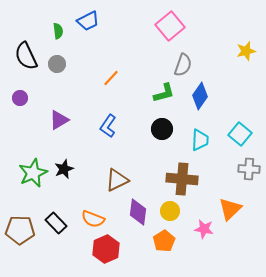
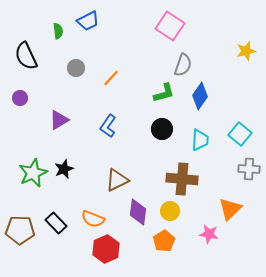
pink square: rotated 16 degrees counterclockwise
gray circle: moved 19 px right, 4 px down
pink star: moved 5 px right, 5 px down
